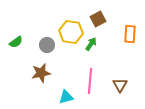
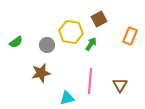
brown square: moved 1 px right
orange rectangle: moved 2 px down; rotated 18 degrees clockwise
cyan triangle: moved 1 px right, 1 px down
